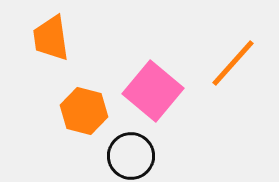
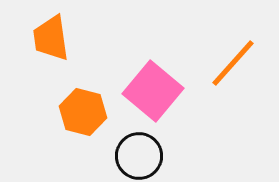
orange hexagon: moved 1 px left, 1 px down
black circle: moved 8 px right
